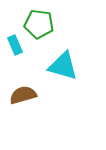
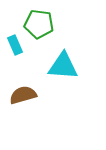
cyan triangle: rotated 12 degrees counterclockwise
